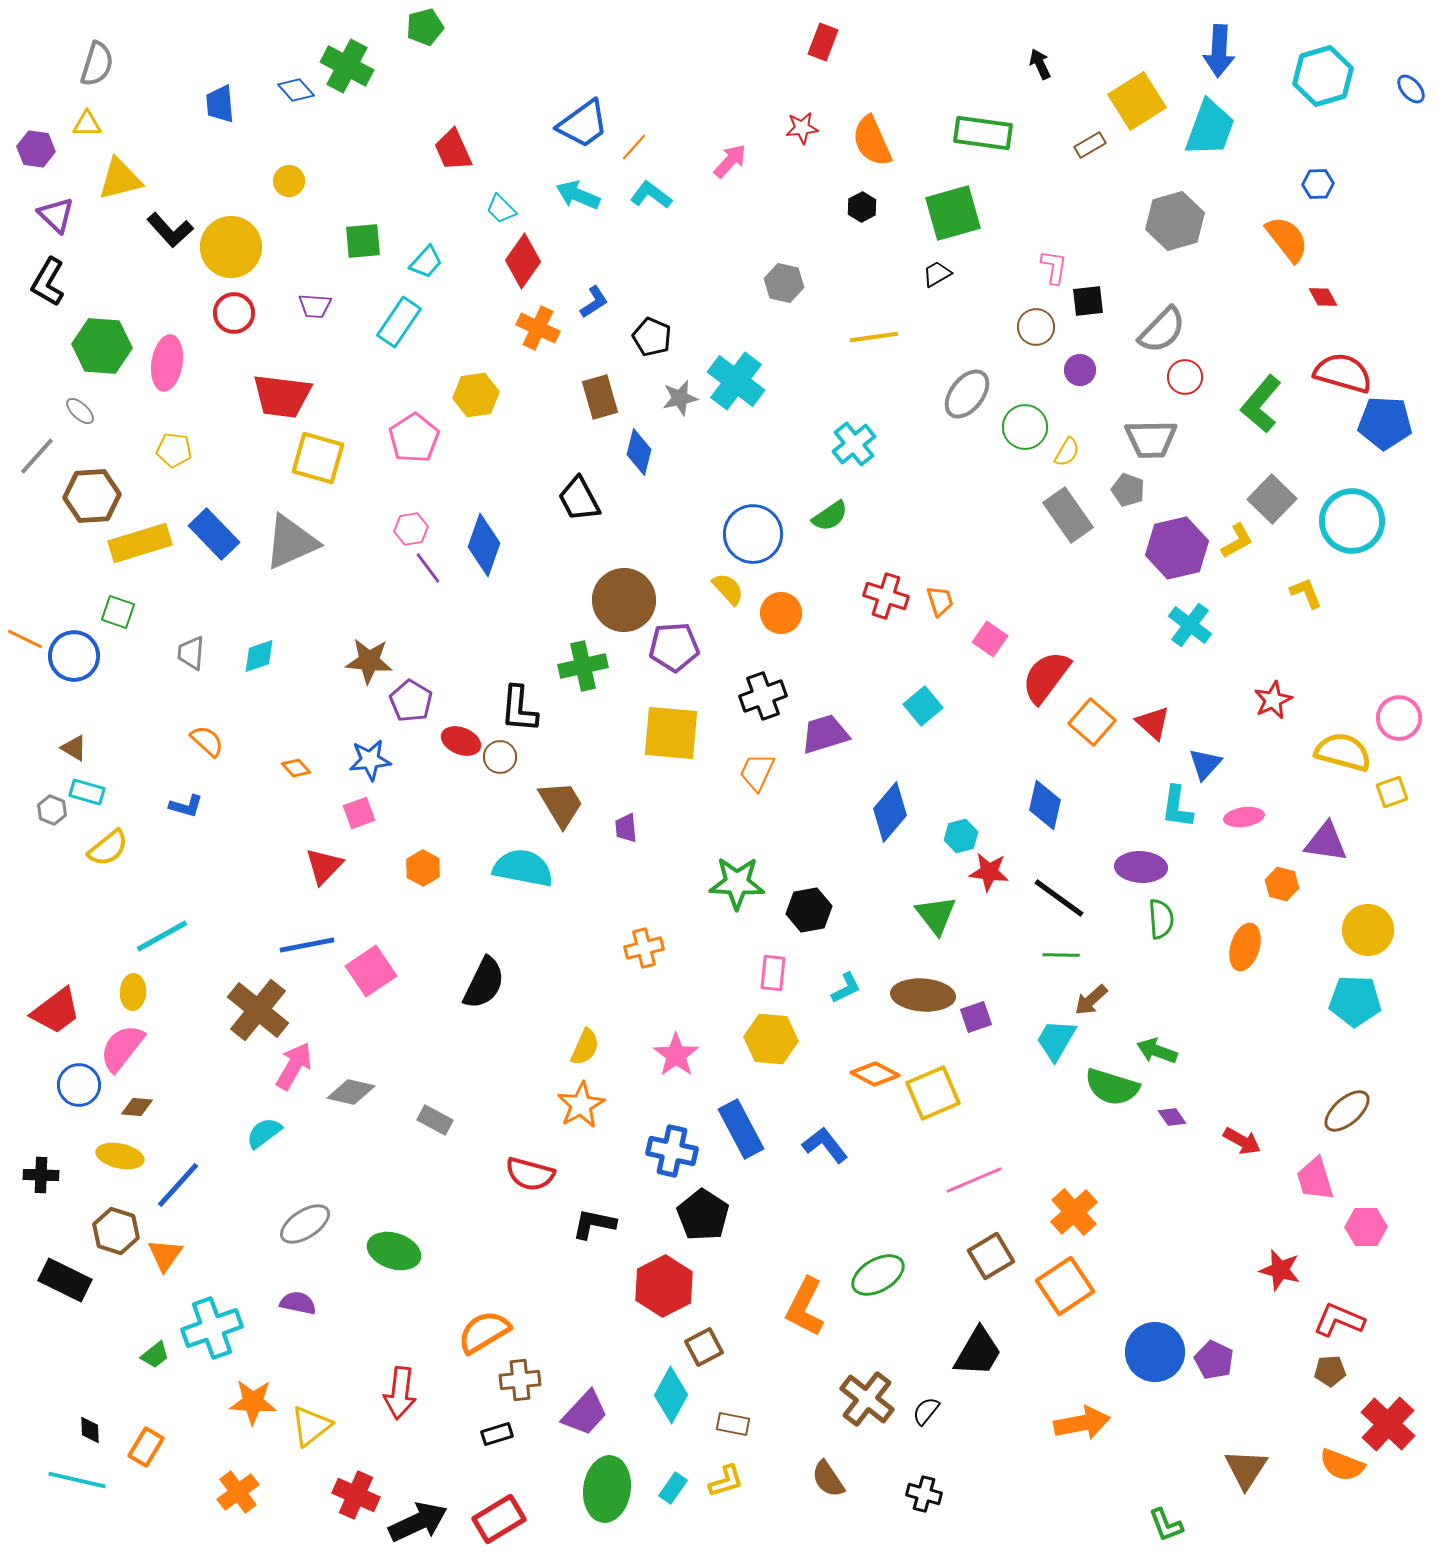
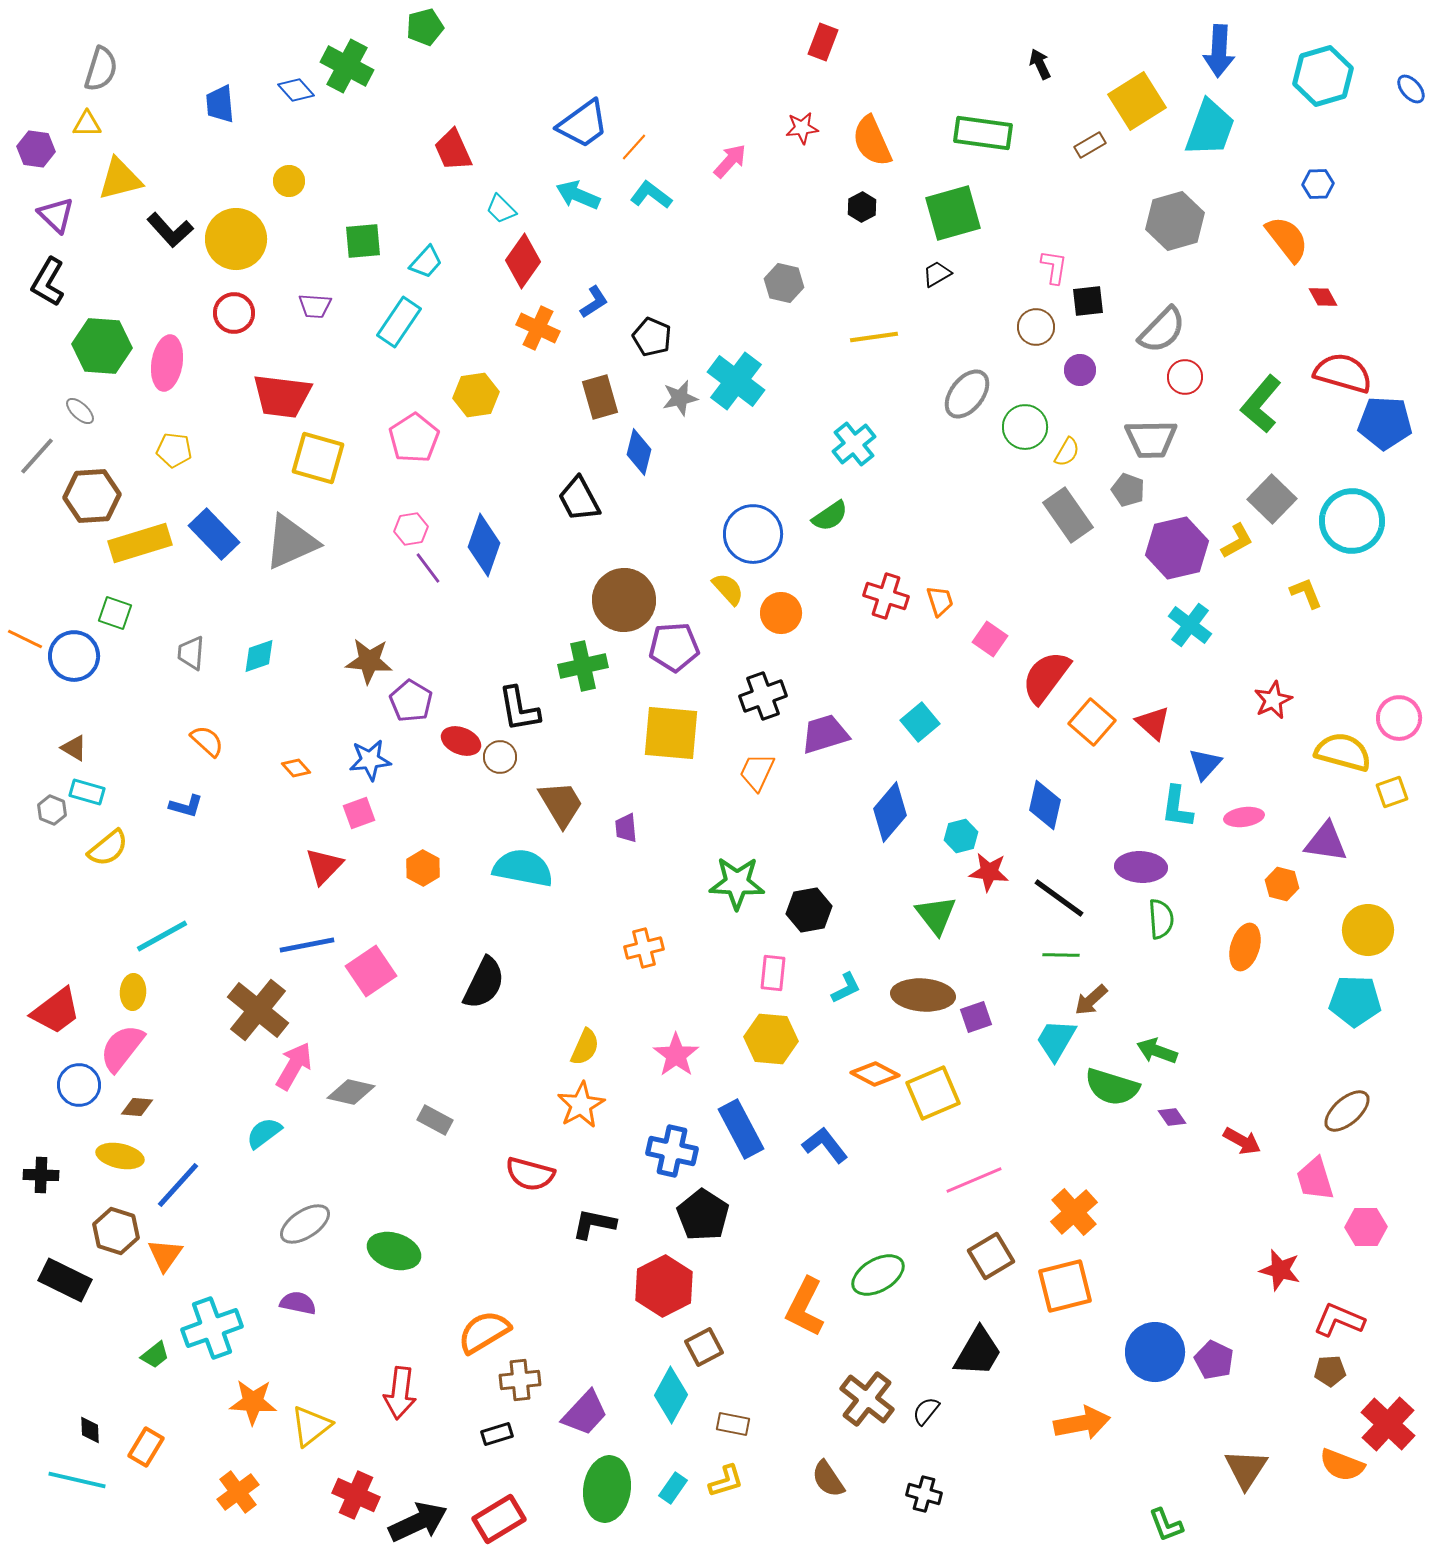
gray semicircle at (97, 64): moved 4 px right, 5 px down
yellow circle at (231, 247): moved 5 px right, 8 px up
green square at (118, 612): moved 3 px left, 1 px down
cyan square at (923, 706): moved 3 px left, 16 px down
black L-shape at (519, 709): rotated 15 degrees counterclockwise
orange square at (1065, 1286): rotated 20 degrees clockwise
